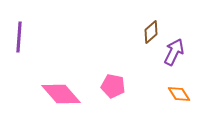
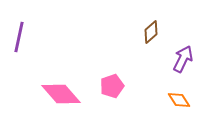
purple line: rotated 8 degrees clockwise
purple arrow: moved 9 px right, 7 px down
pink pentagon: moved 1 px left; rotated 30 degrees counterclockwise
orange diamond: moved 6 px down
